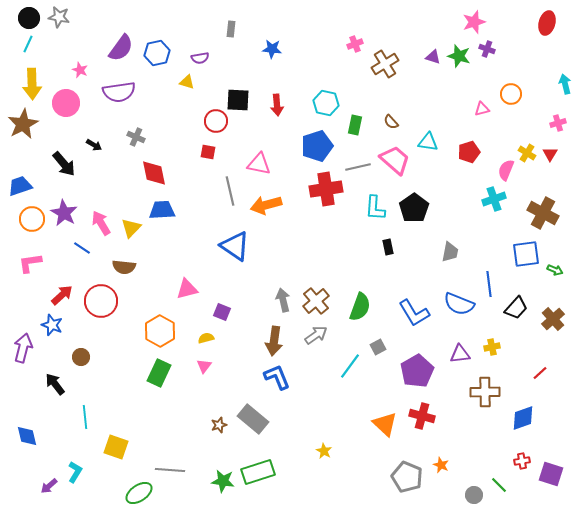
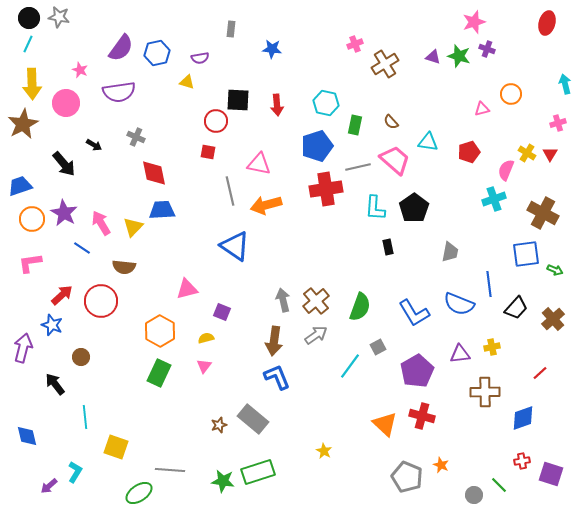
yellow triangle at (131, 228): moved 2 px right, 1 px up
